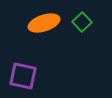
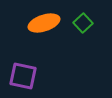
green square: moved 1 px right, 1 px down
